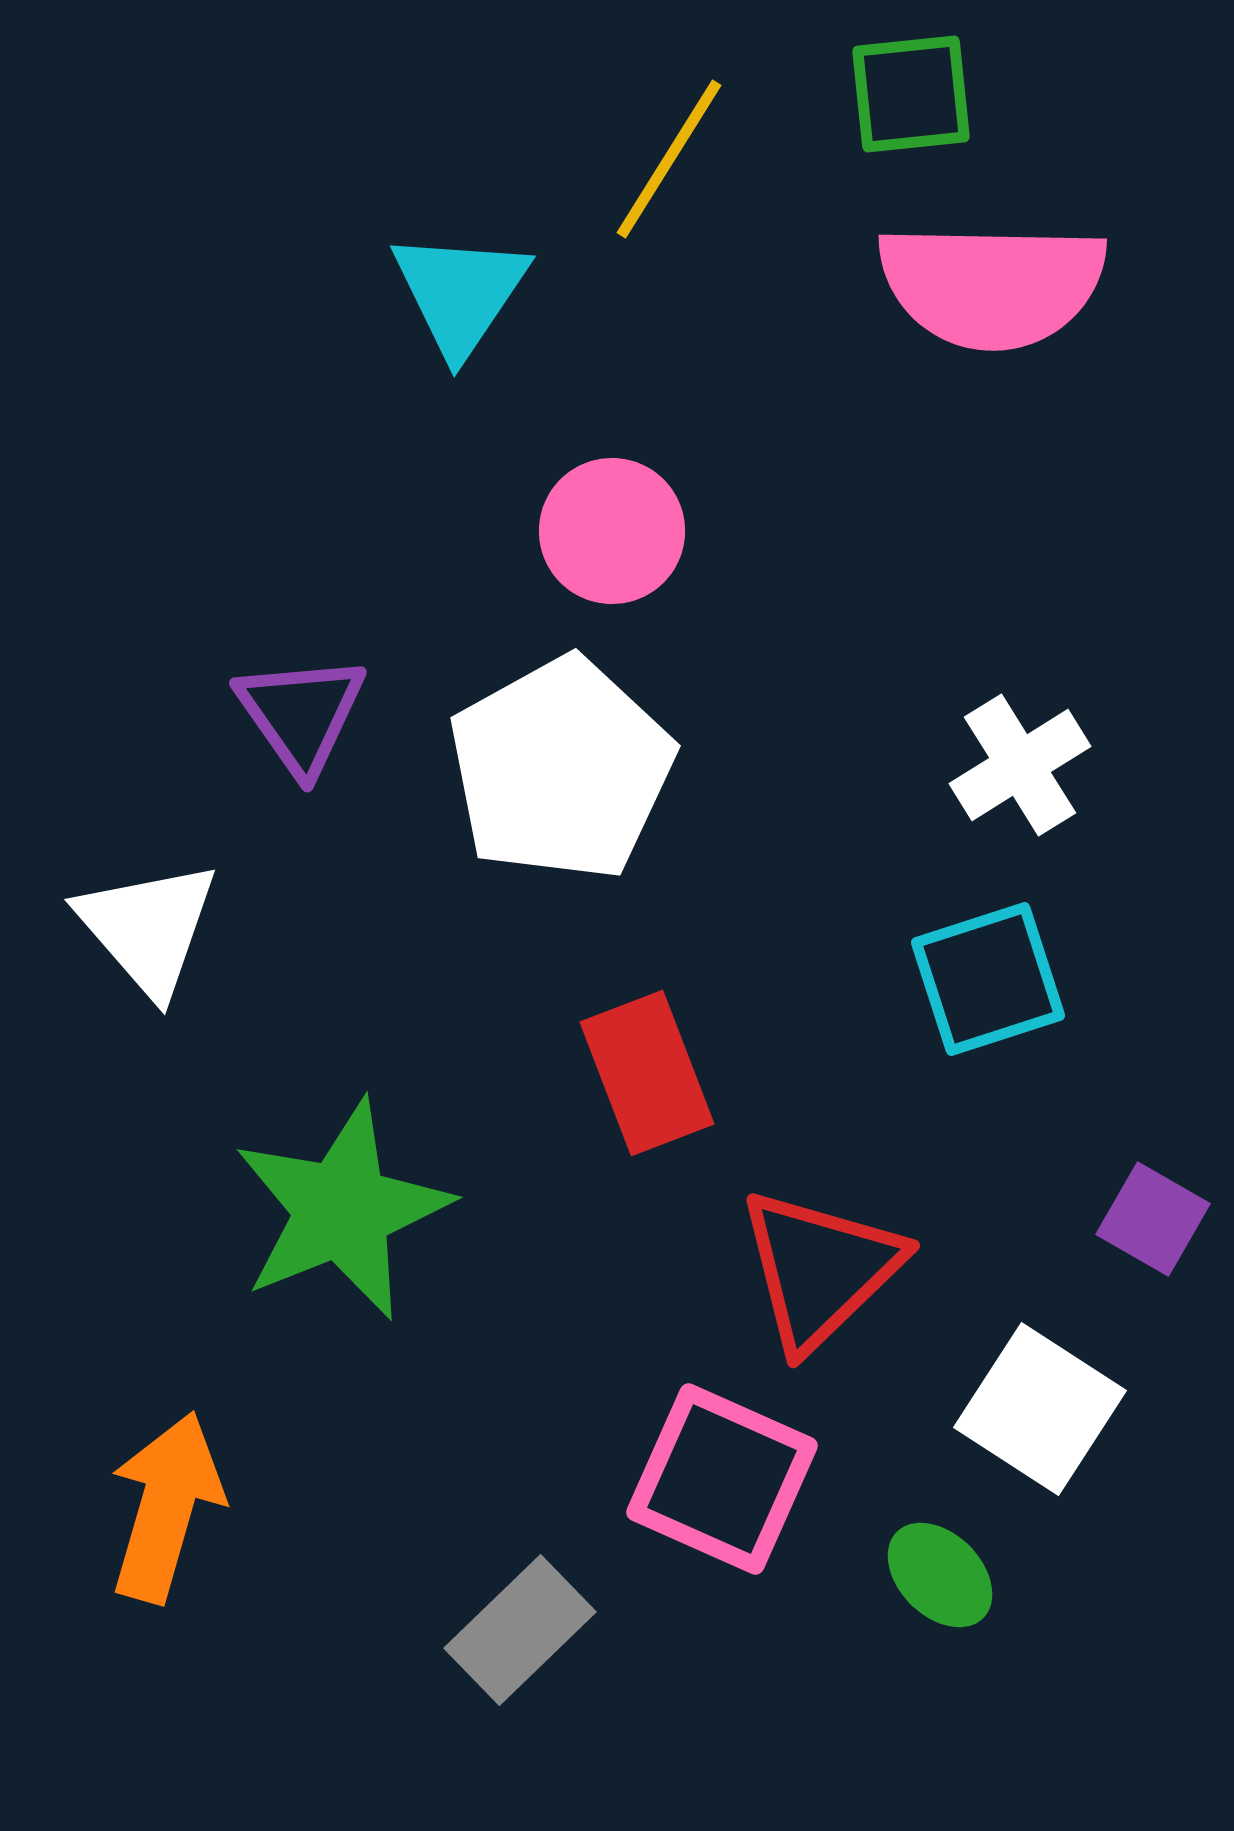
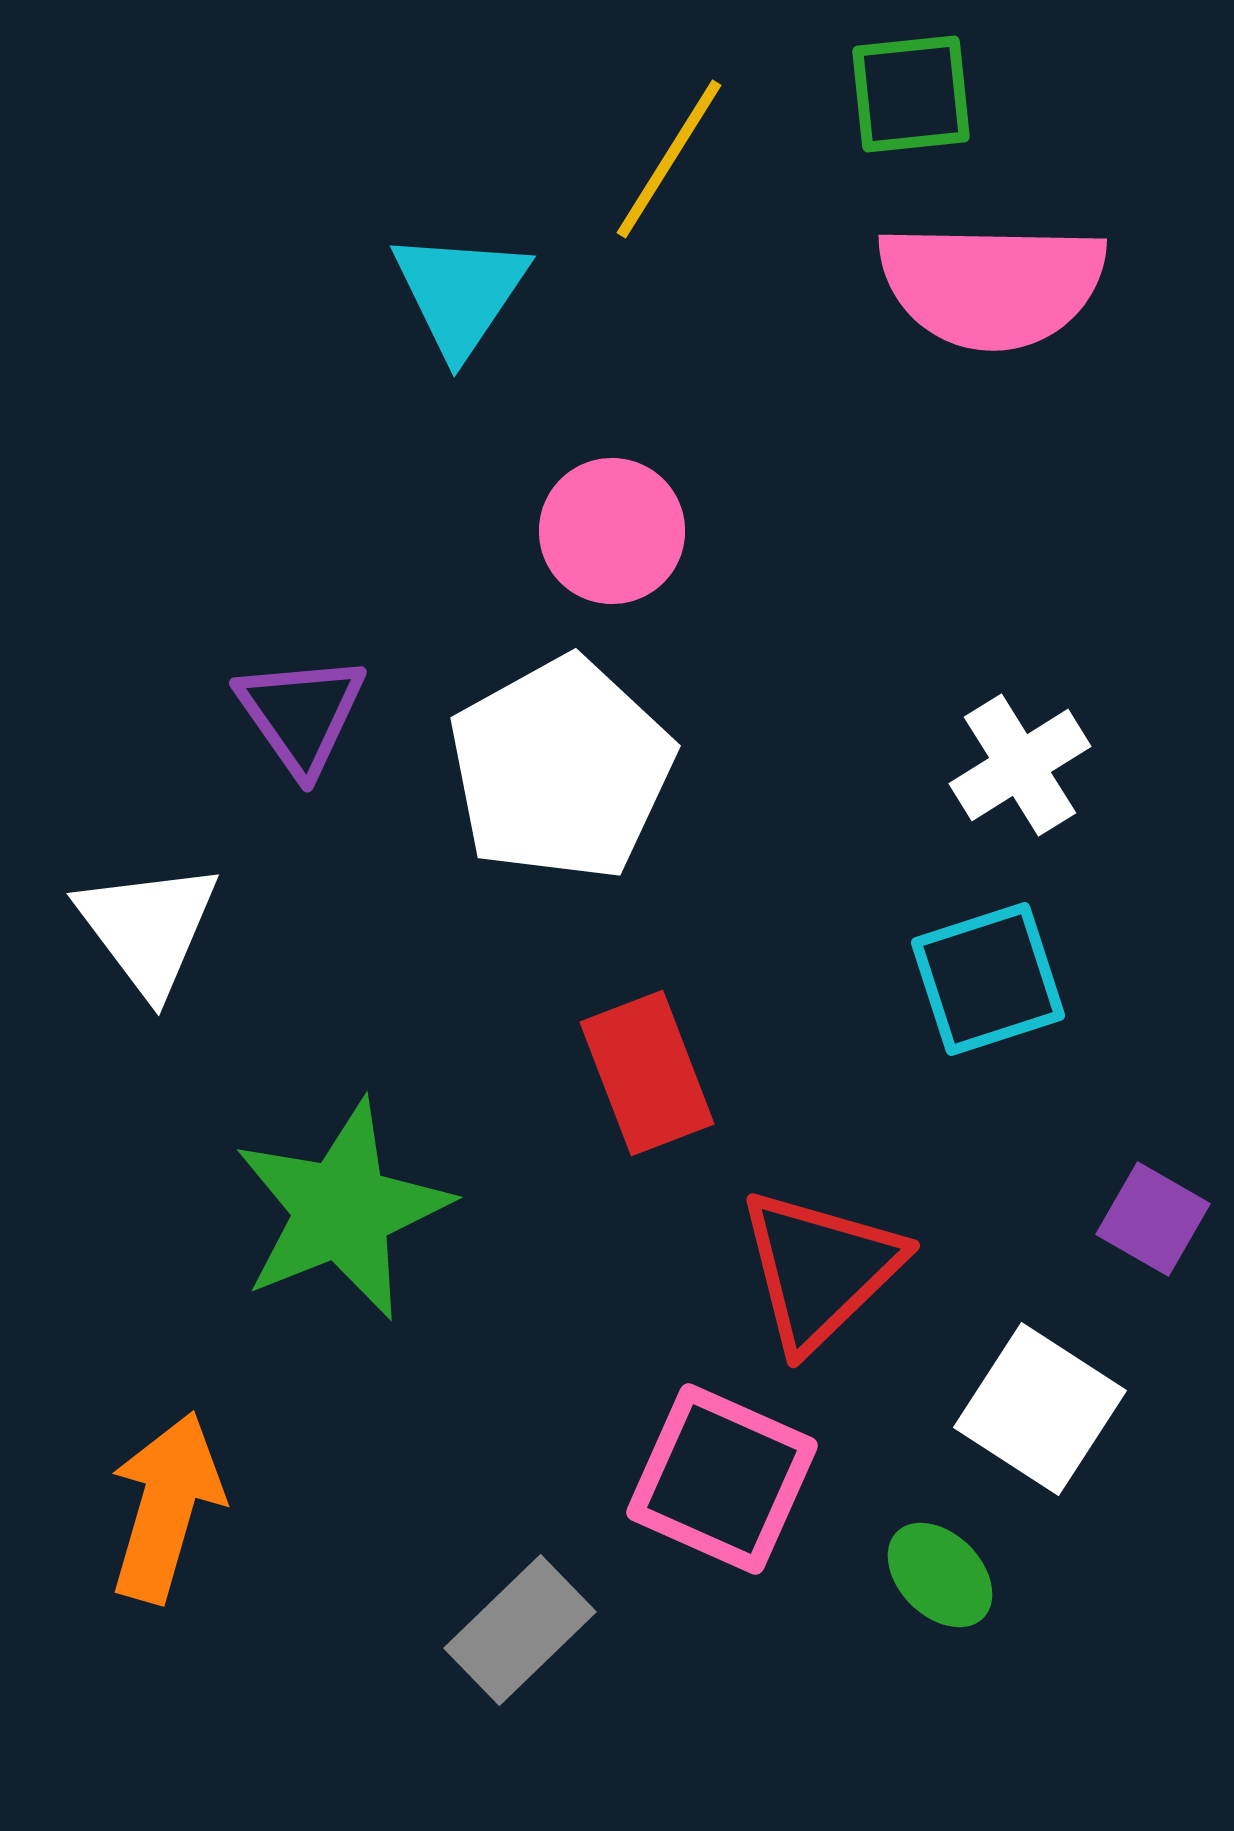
white triangle: rotated 4 degrees clockwise
